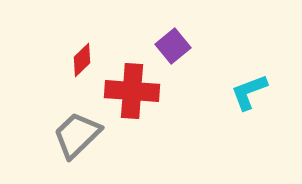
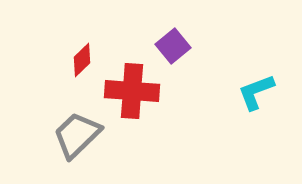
cyan L-shape: moved 7 px right
